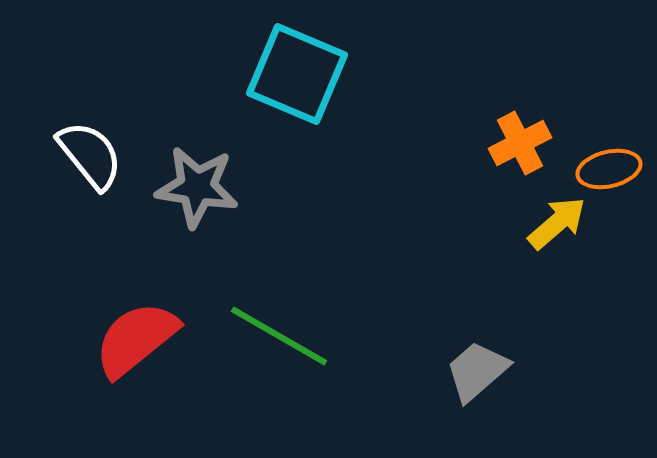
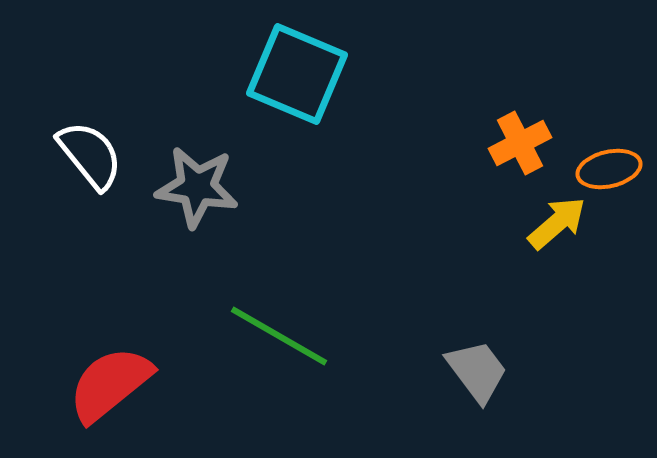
red semicircle: moved 26 px left, 45 px down
gray trapezoid: rotated 94 degrees clockwise
